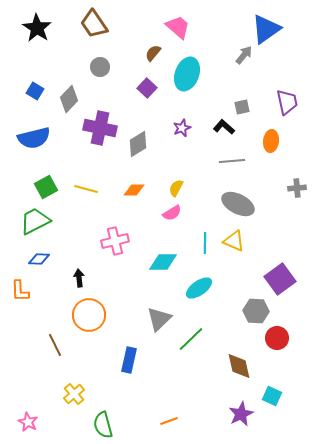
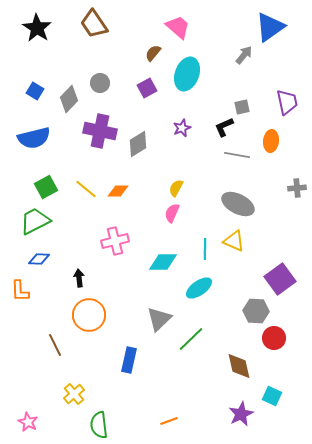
blue triangle at (266, 29): moved 4 px right, 2 px up
gray circle at (100, 67): moved 16 px down
purple square at (147, 88): rotated 18 degrees clockwise
black L-shape at (224, 127): rotated 65 degrees counterclockwise
purple cross at (100, 128): moved 3 px down
gray line at (232, 161): moved 5 px right, 6 px up; rotated 15 degrees clockwise
yellow line at (86, 189): rotated 25 degrees clockwise
orange diamond at (134, 190): moved 16 px left, 1 px down
pink semicircle at (172, 213): rotated 144 degrees clockwise
cyan line at (205, 243): moved 6 px down
red circle at (277, 338): moved 3 px left
green semicircle at (103, 425): moved 4 px left; rotated 8 degrees clockwise
